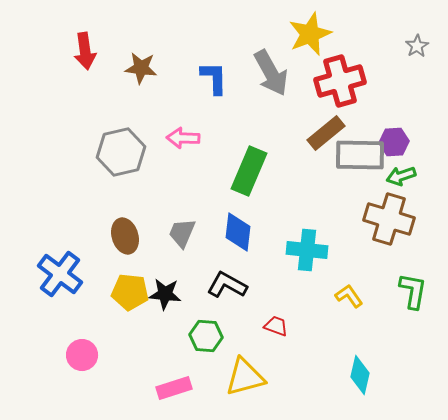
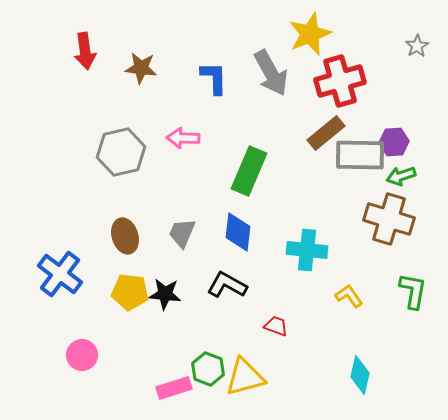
green hexagon: moved 2 px right, 33 px down; rotated 16 degrees clockwise
